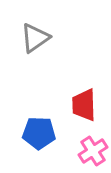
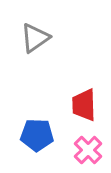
blue pentagon: moved 2 px left, 2 px down
pink cross: moved 5 px left, 1 px up; rotated 12 degrees counterclockwise
